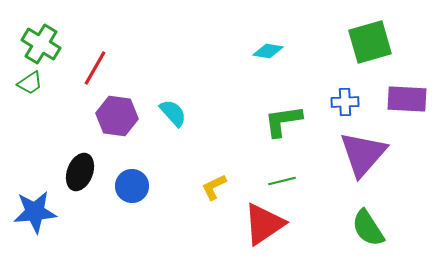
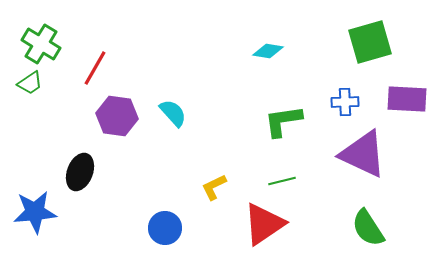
purple triangle: rotated 46 degrees counterclockwise
blue circle: moved 33 px right, 42 px down
